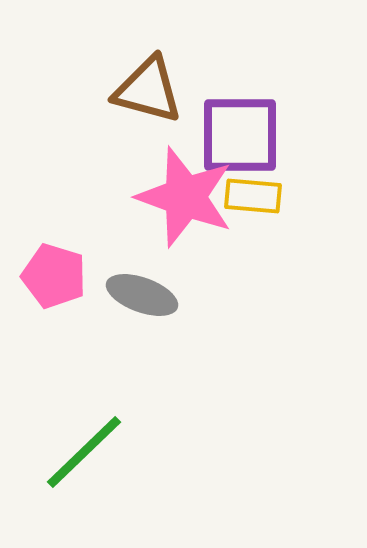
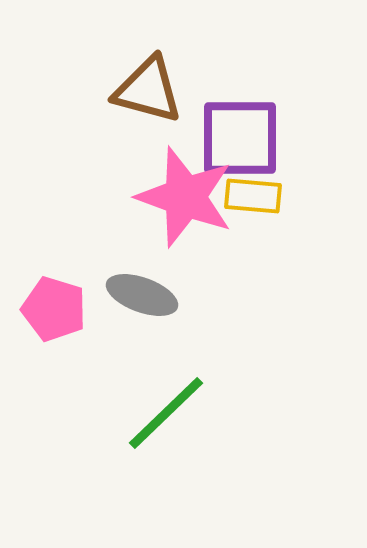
purple square: moved 3 px down
pink pentagon: moved 33 px down
green line: moved 82 px right, 39 px up
